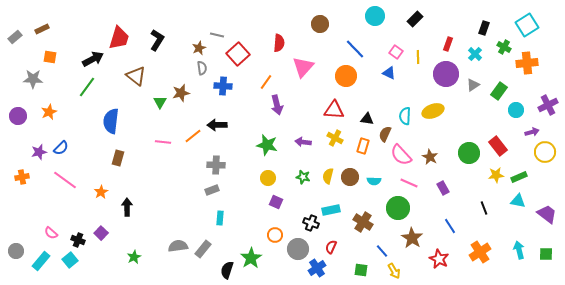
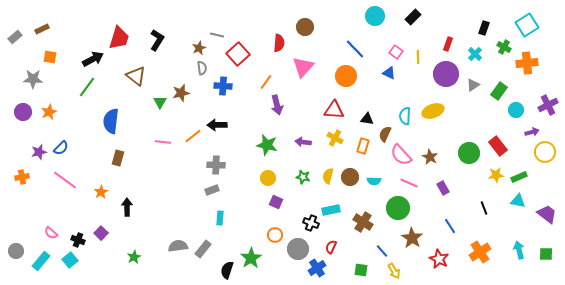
black rectangle at (415, 19): moved 2 px left, 2 px up
brown circle at (320, 24): moved 15 px left, 3 px down
purple circle at (18, 116): moved 5 px right, 4 px up
